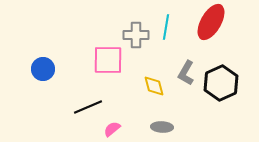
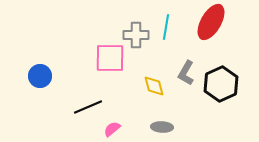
pink square: moved 2 px right, 2 px up
blue circle: moved 3 px left, 7 px down
black hexagon: moved 1 px down
